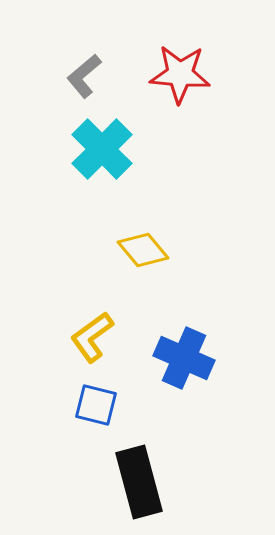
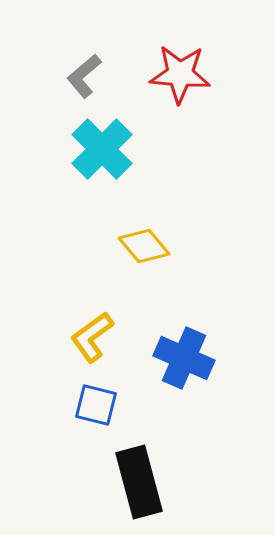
yellow diamond: moved 1 px right, 4 px up
